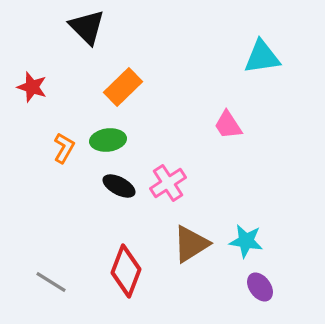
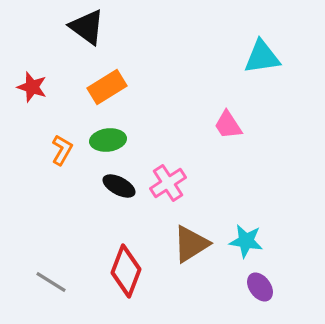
black triangle: rotated 9 degrees counterclockwise
orange rectangle: moved 16 px left; rotated 12 degrees clockwise
orange L-shape: moved 2 px left, 2 px down
